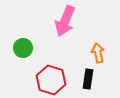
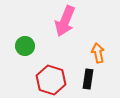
green circle: moved 2 px right, 2 px up
